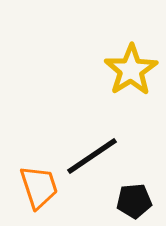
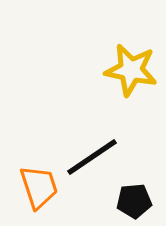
yellow star: rotated 28 degrees counterclockwise
black line: moved 1 px down
